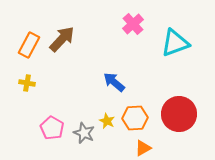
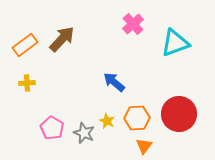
orange rectangle: moved 4 px left; rotated 25 degrees clockwise
yellow cross: rotated 14 degrees counterclockwise
orange hexagon: moved 2 px right
orange triangle: moved 1 px right, 2 px up; rotated 24 degrees counterclockwise
